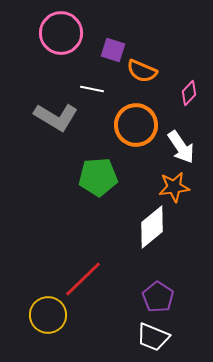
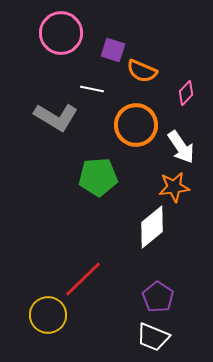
pink diamond: moved 3 px left
